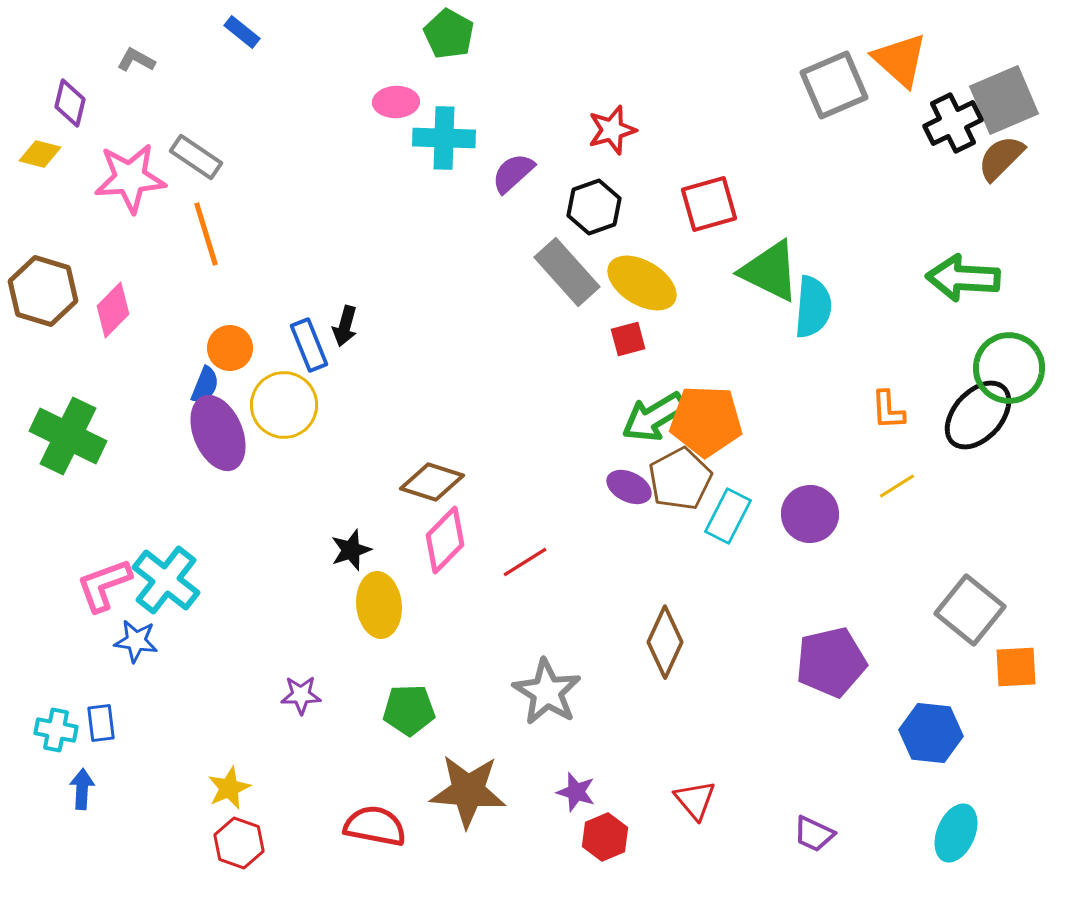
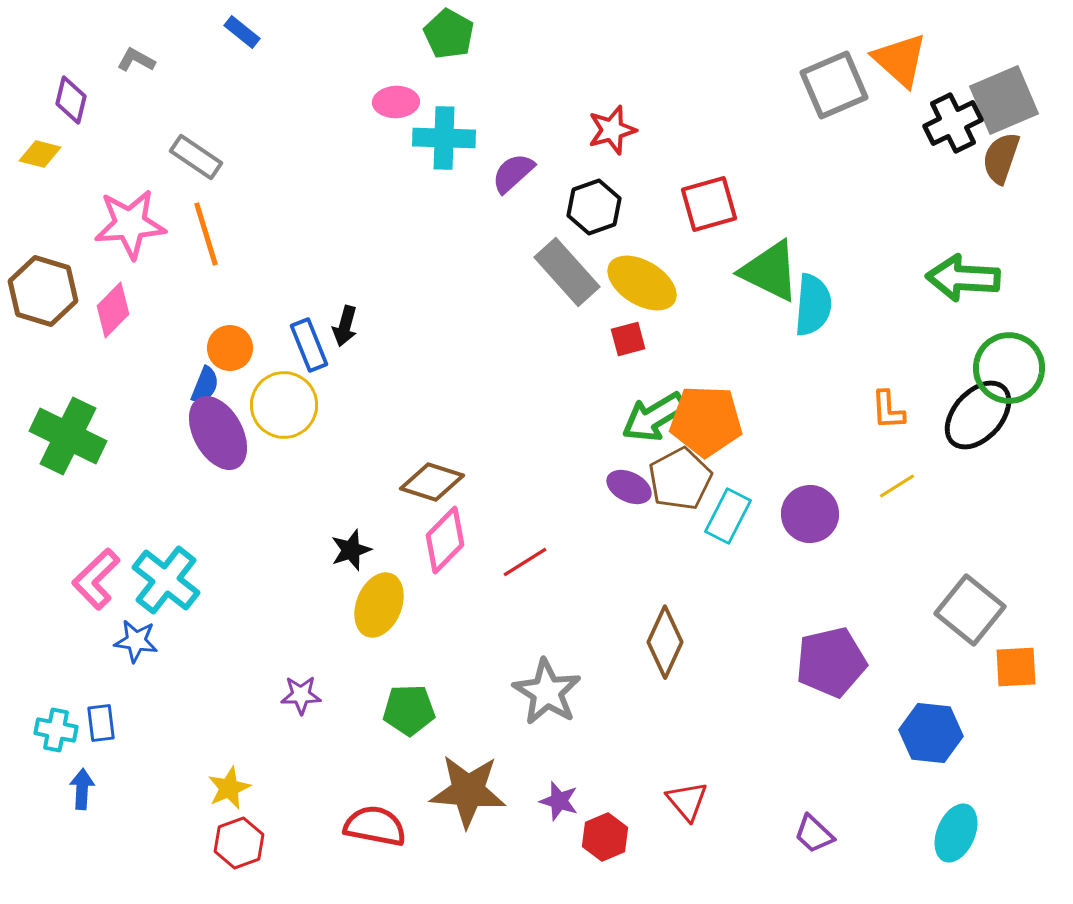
purple diamond at (70, 103): moved 1 px right, 3 px up
brown semicircle at (1001, 158): rotated 26 degrees counterclockwise
pink star at (130, 178): moved 46 px down
cyan semicircle at (813, 307): moved 2 px up
purple ellipse at (218, 433): rotated 6 degrees counterclockwise
pink L-shape at (104, 585): moved 8 px left, 6 px up; rotated 24 degrees counterclockwise
yellow ellipse at (379, 605): rotated 28 degrees clockwise
purple star at (576, 792): moved 17 px left, 9 px down
red triangle at (695, 800): moved 8 px left, 1 px down
purple trapezoid at (814, 834): rotated 18 degrees clockwise
red hexagon at (239, 843): rotated 21 degrees clockwise
